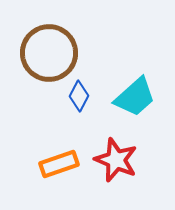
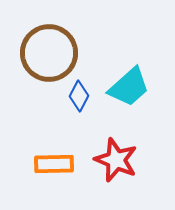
cyan trapezoid: moved 6 px left, 10 px up
orange rectangle: moved 5 px left; rotated 18 degrees clockwise
